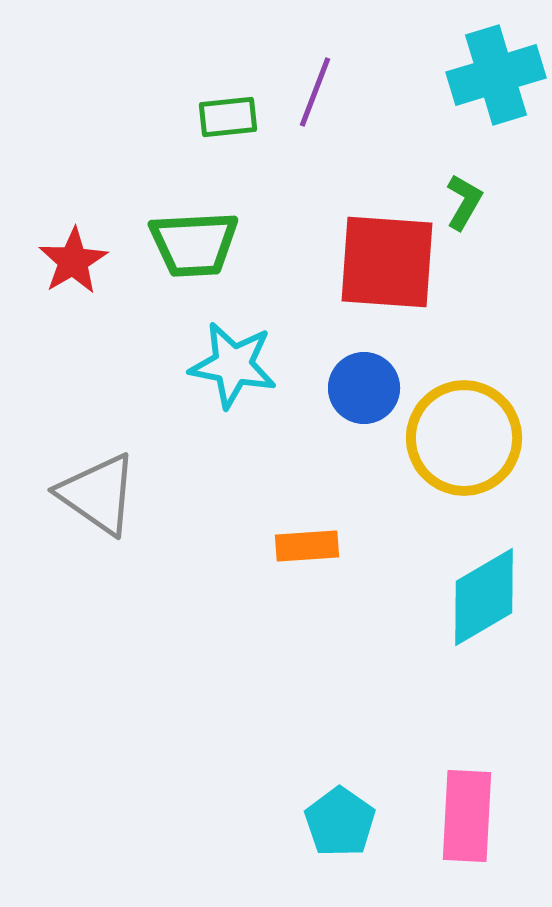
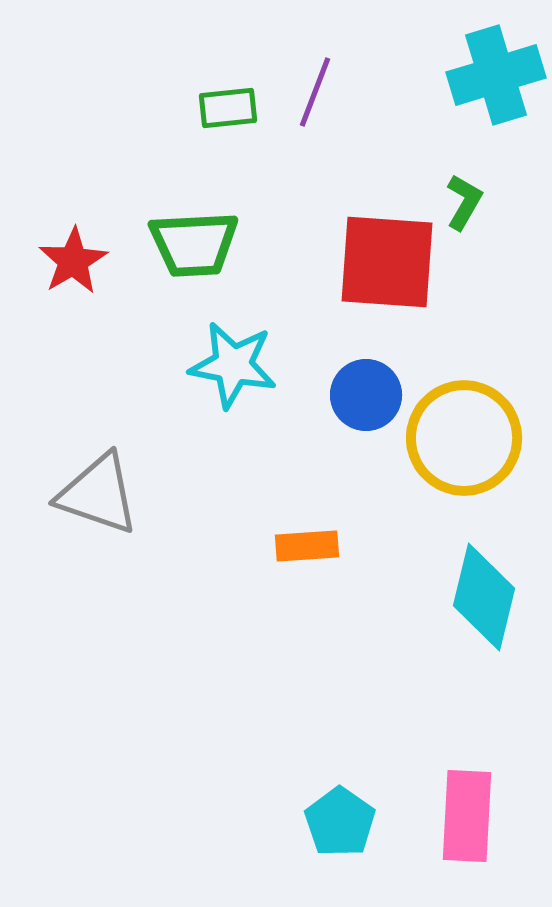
green rectangle: moved 9 px up
blue circle: moved 2 px right, 7 px down
gray triangle: rotated 16 degrees counterclockwise
cyan diamond: rotated 46 degrees counterclockwise
